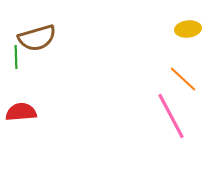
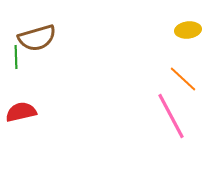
yellow ellipse: moved 1 px down
red semicircle: rotated 8 degrees counterclockwise
